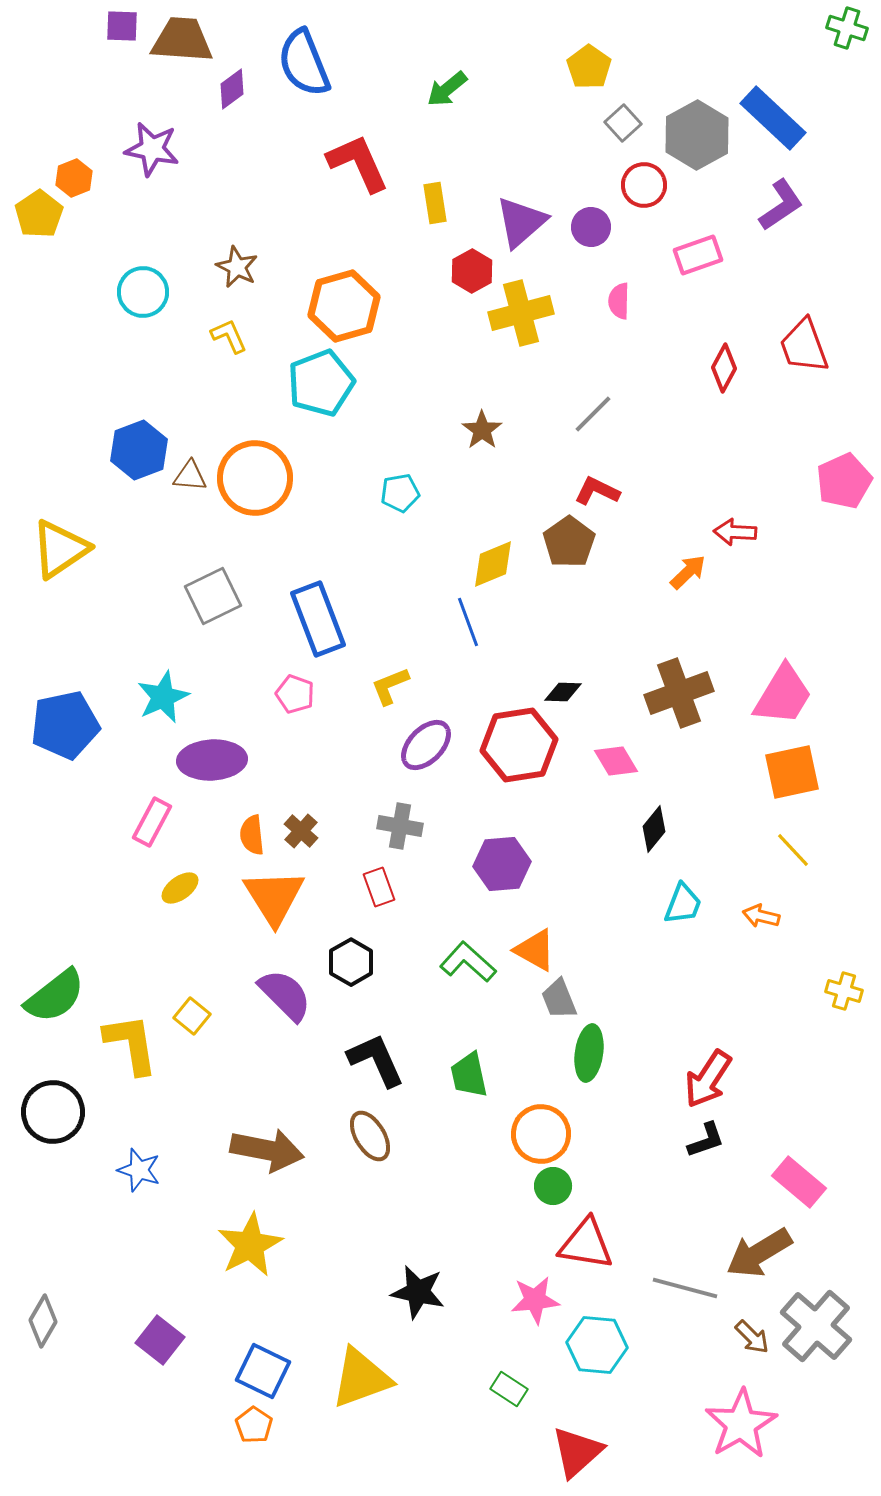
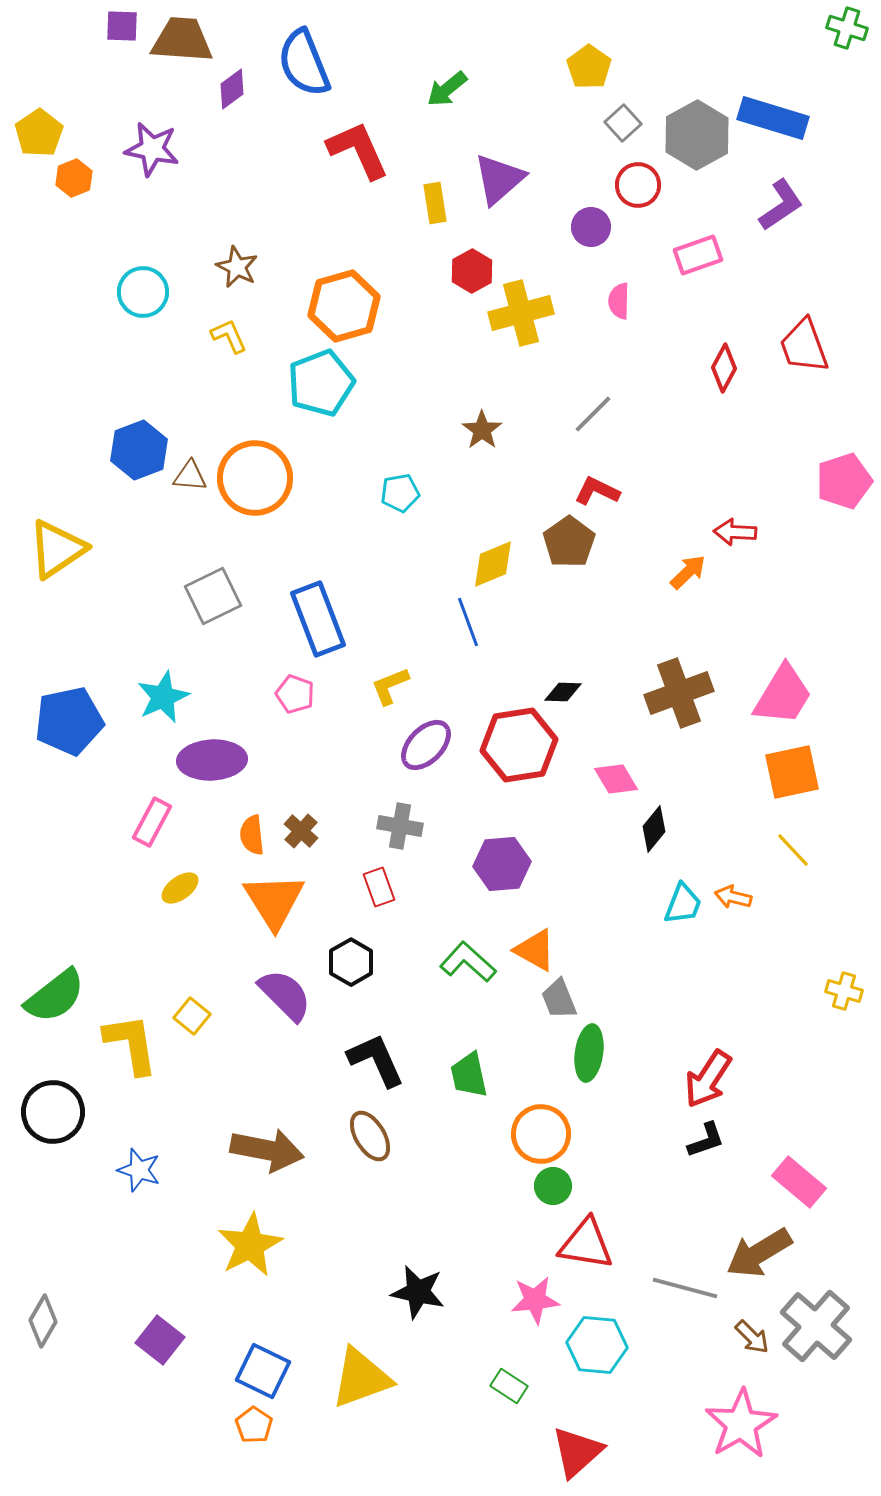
blue rectangle at (773, 118): rotated 26 degrees counterclockwise
red L-shape at (358, 163): moved 13 px up
red circle at (644, 185): moved 6 px left
yellow pentagon at (39, 214): moved 81 px up
purple triangle at (521, 222): moved 22 px left, 43 px up
pink pentagon at (844, 481): rotated 6 degrees clockwise
yellow triangle at (60, 549): moved 3 px left
blue pentagon at (65, 725): moved 4 px right, 4 px up
pink diamond at (616, 761): moved 18 px down
orange triangle at (274, 897): moved 4 px down
orange arrow at (761, 916): moved 28 px left, 19 px up
green rectangle at (509, 1389): moved 3 px up
